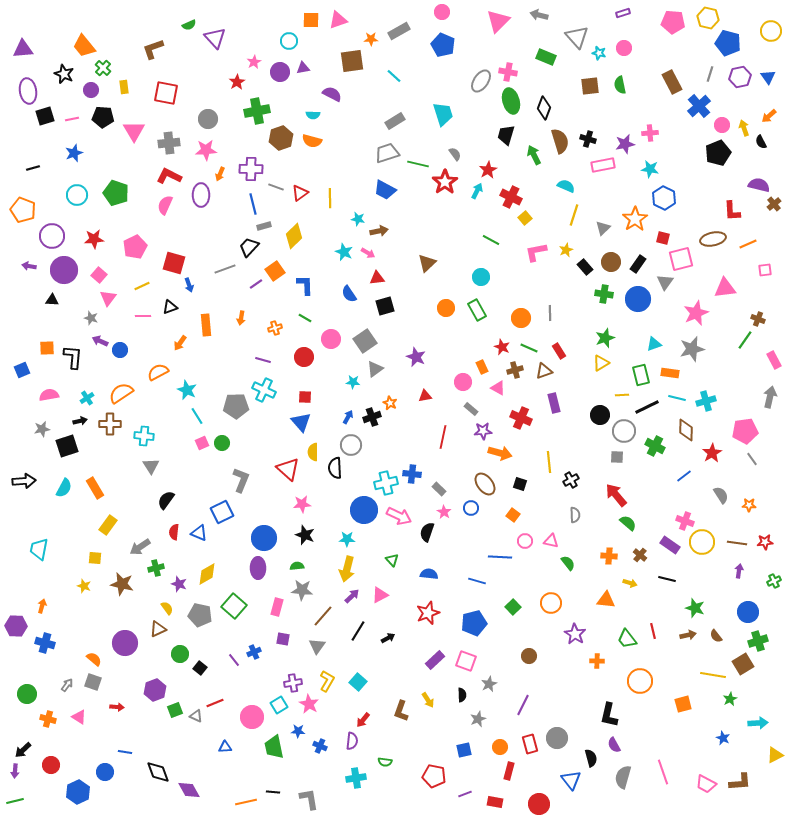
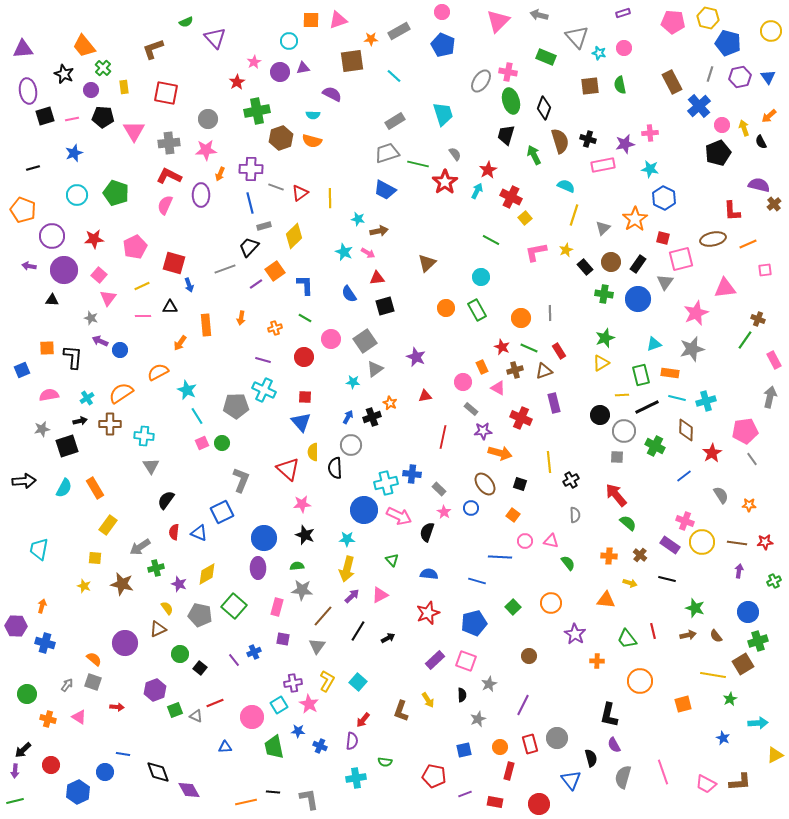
green semicircle at (189, 25): moved 3 px left, 3 px up
blue line at (253, 204): moved 3 px left, 1 px up
black triangle at (170, 307): rotated 21 degrees clockwise
blue line at (125, 752): moved 2 px left, 2 px down
